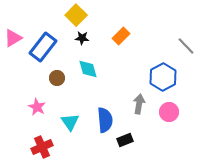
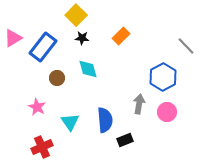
pink circle: moved 2 px left
